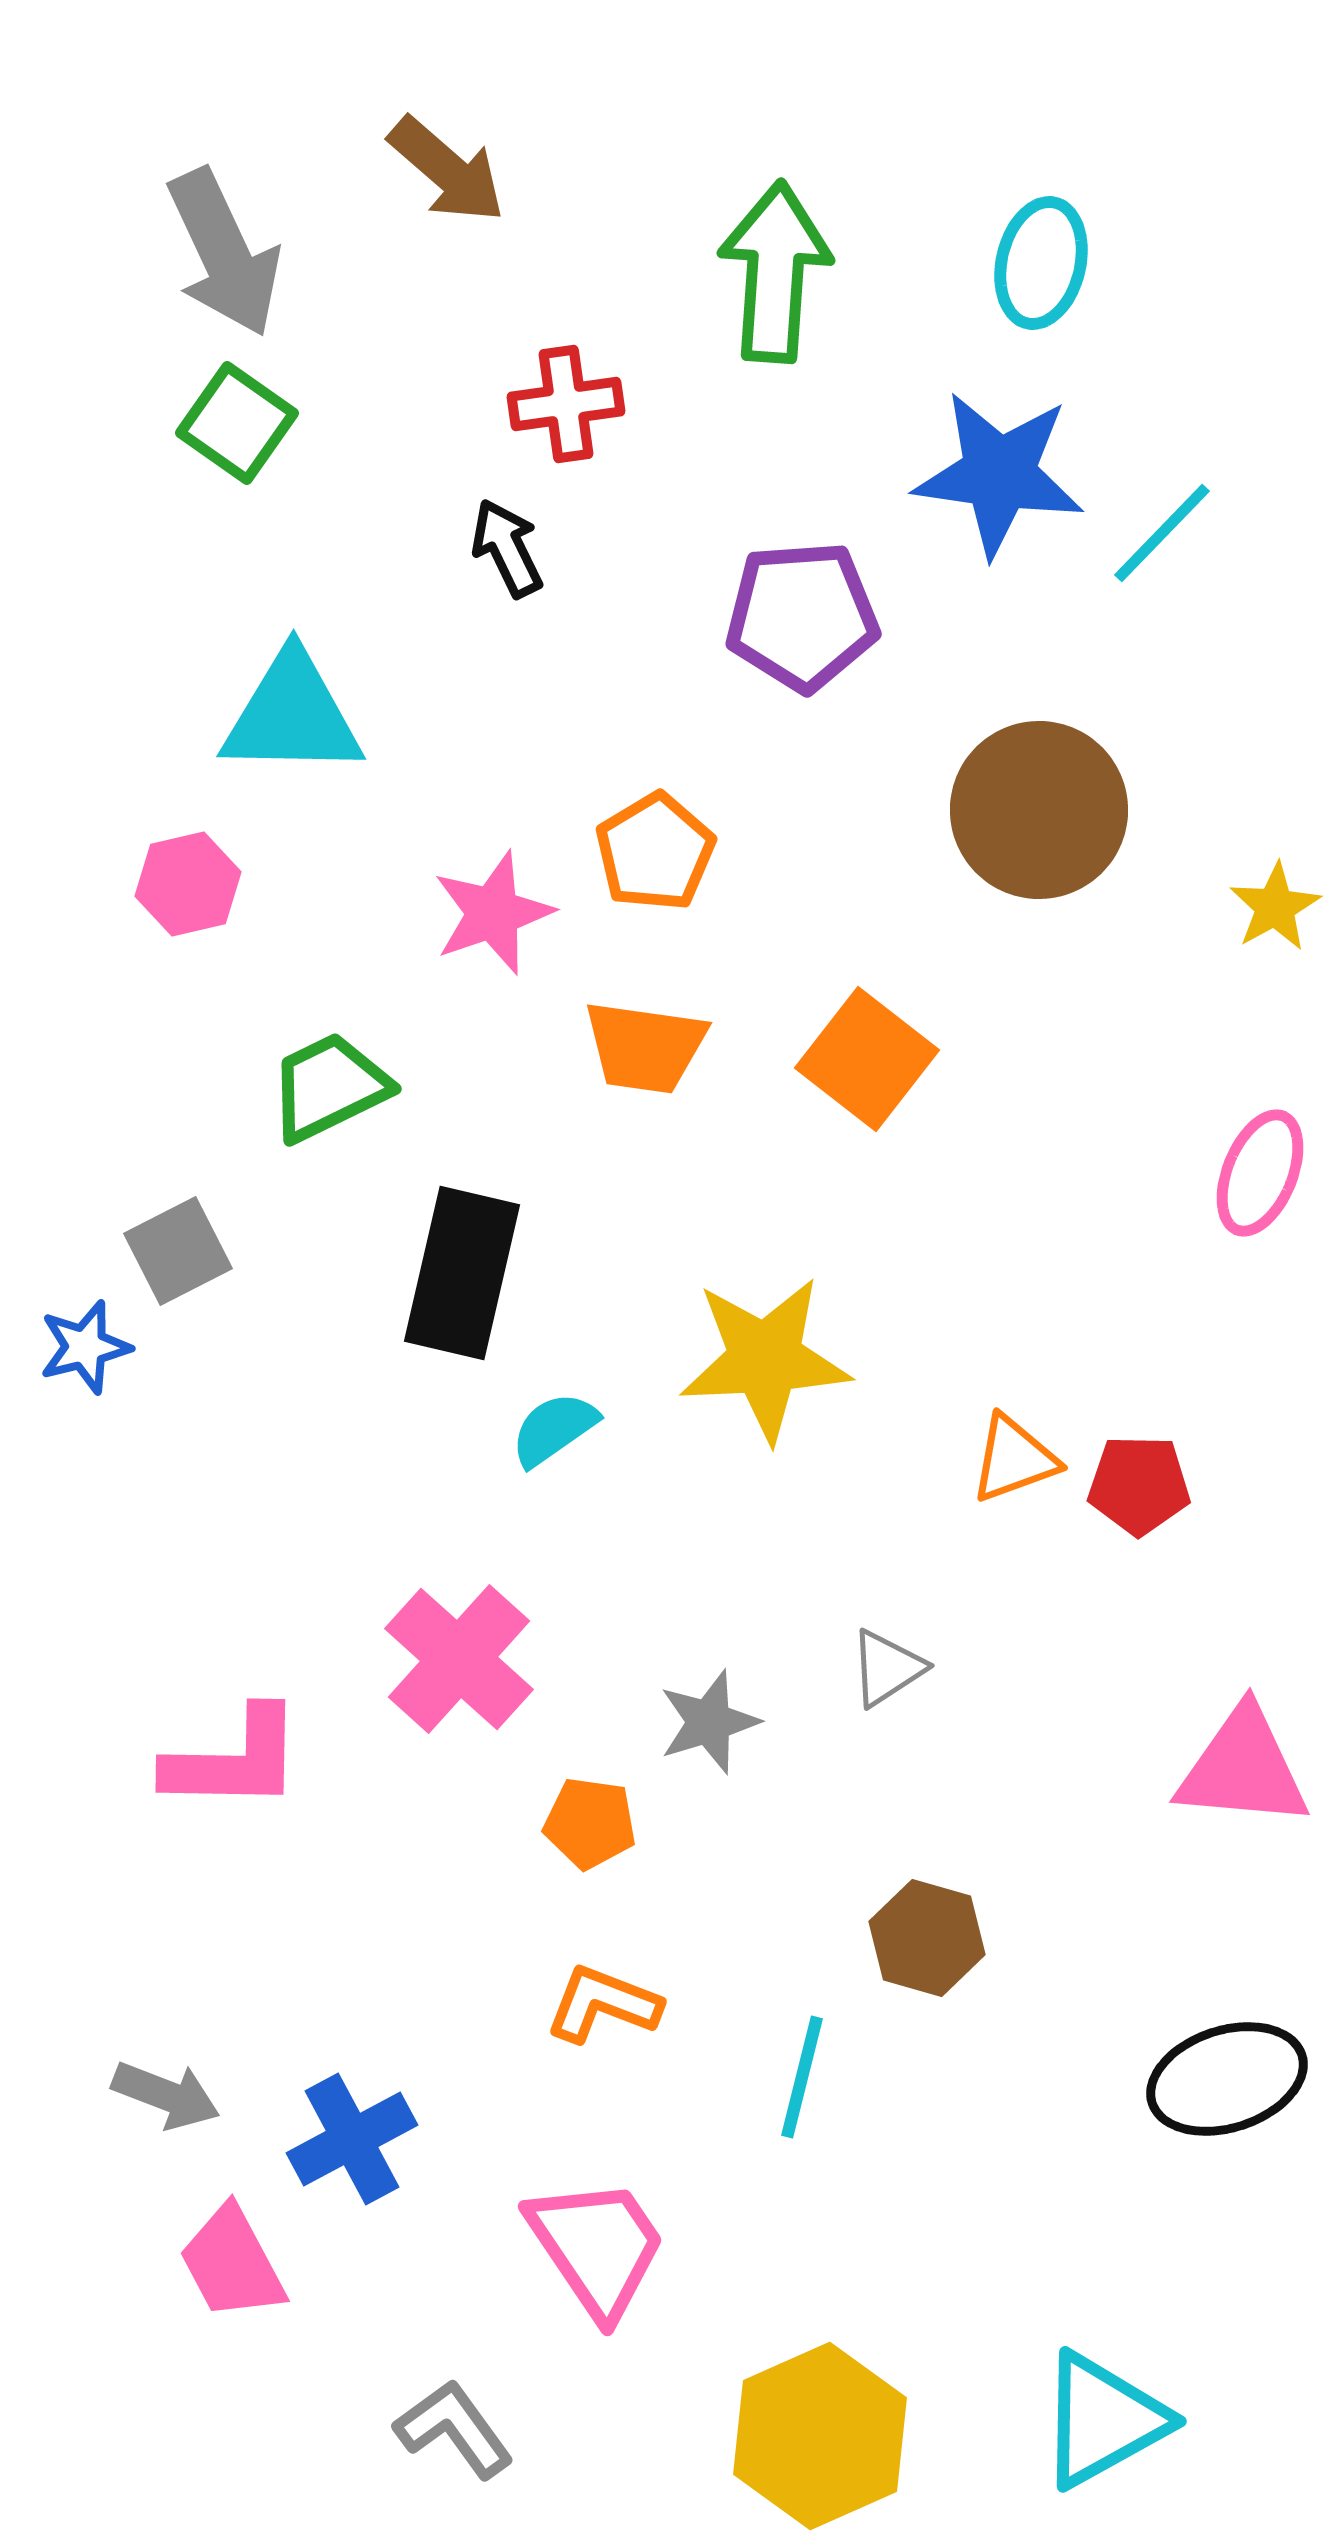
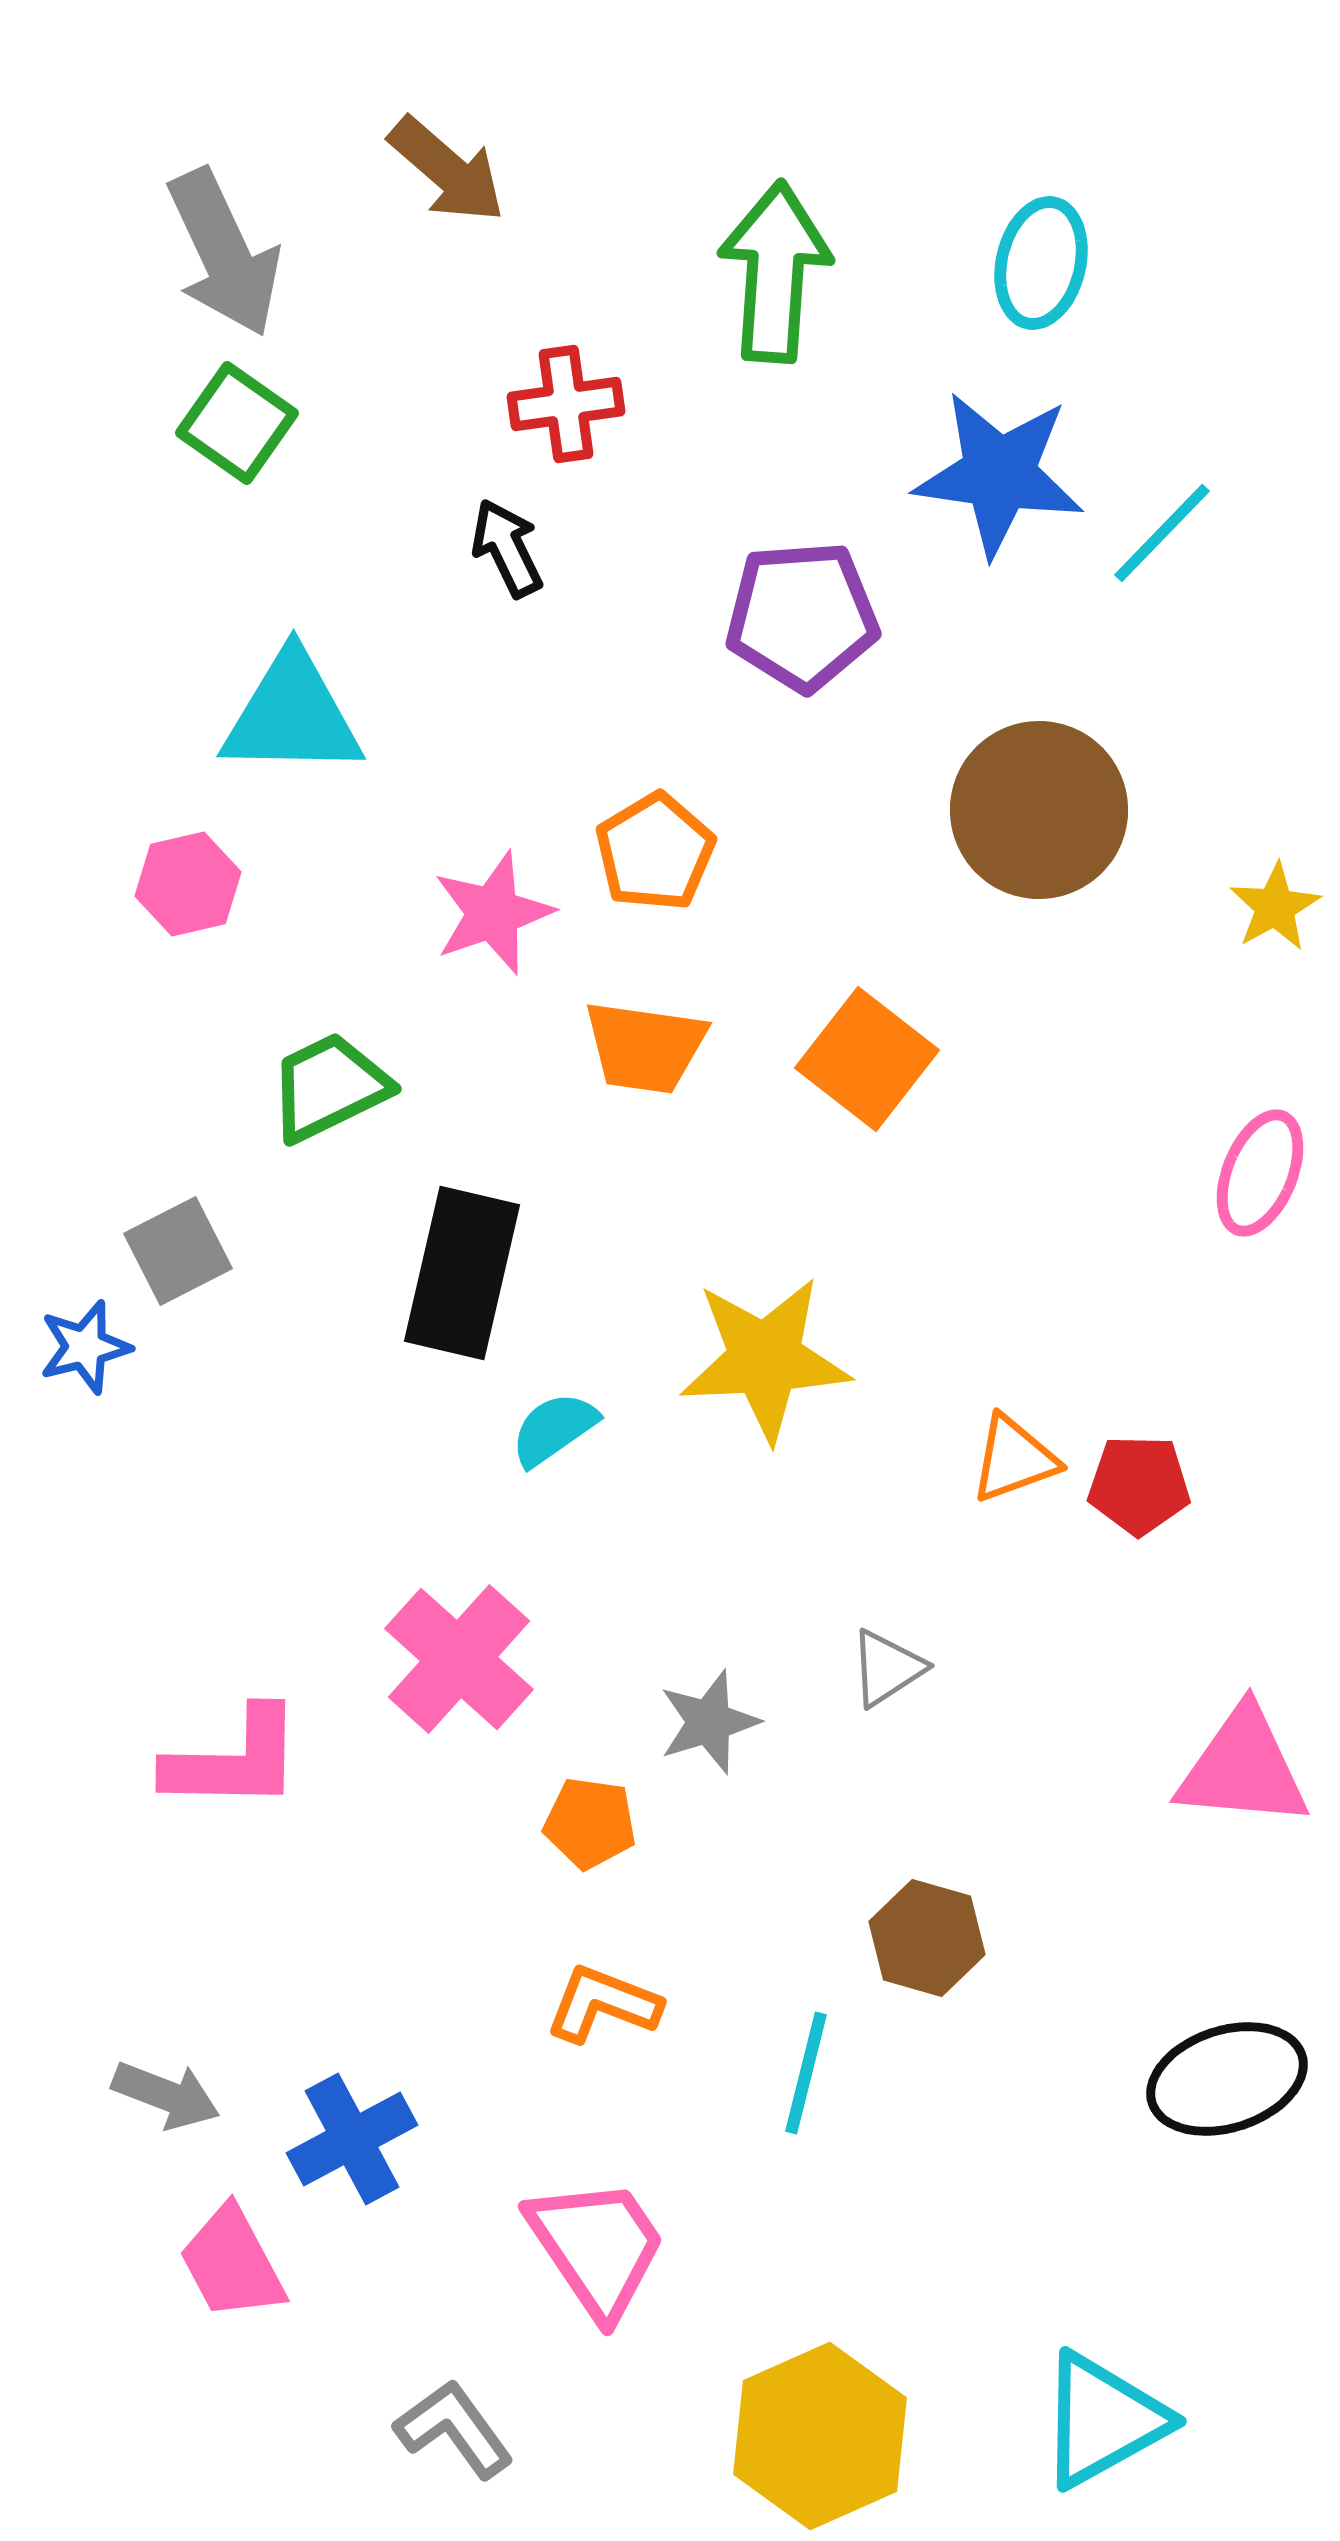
cyan line at (802, 2077): moved 4 px right, 4 px up
